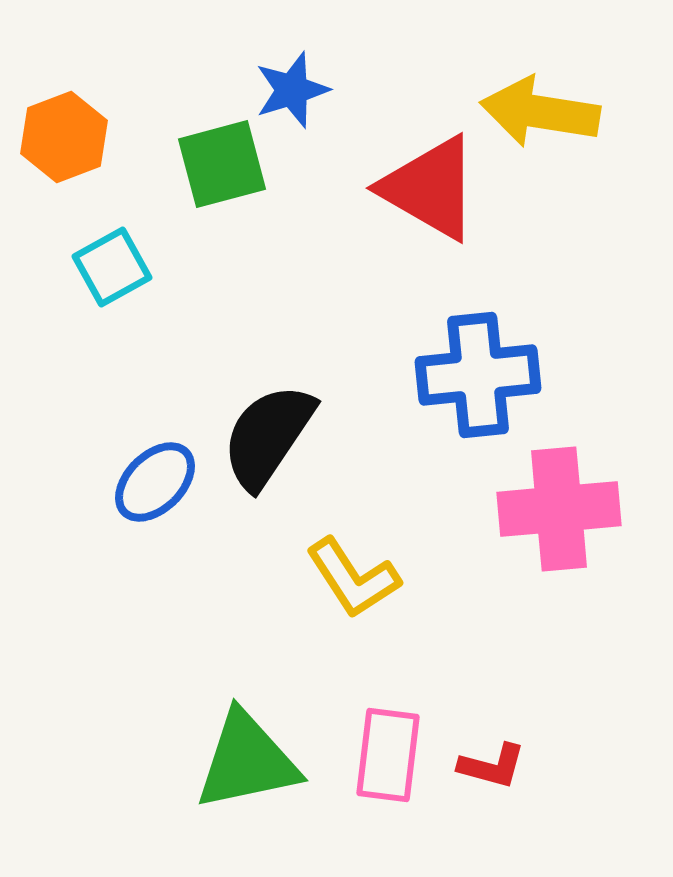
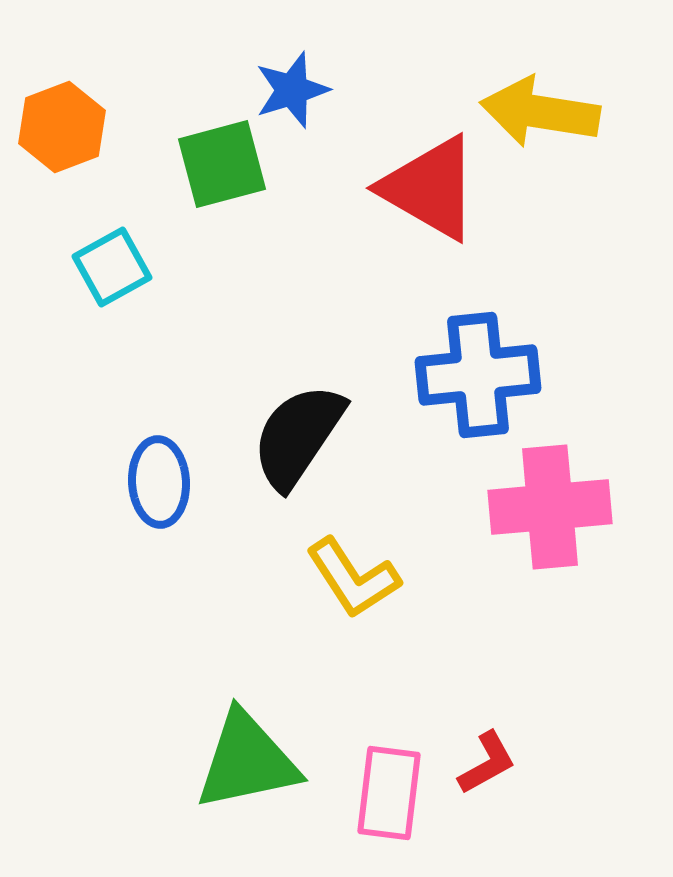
orange hexagon: moved 2 px left, 10 px up
black semicircle: moved 30 px right
blue ellipse: moved 4 px right; rotated 48 degrees counterclockwise
pink cross: moved 9 px left, 2 px up
pink rectangle: moved 1 px right, 38 px down
red L-shape: moved 5 px left, 3 px up; rotated 44 degrees counterclockwise
